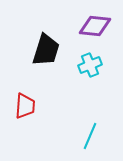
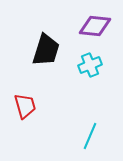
red trapezoid: rotated 20 degrees counterclockwise
